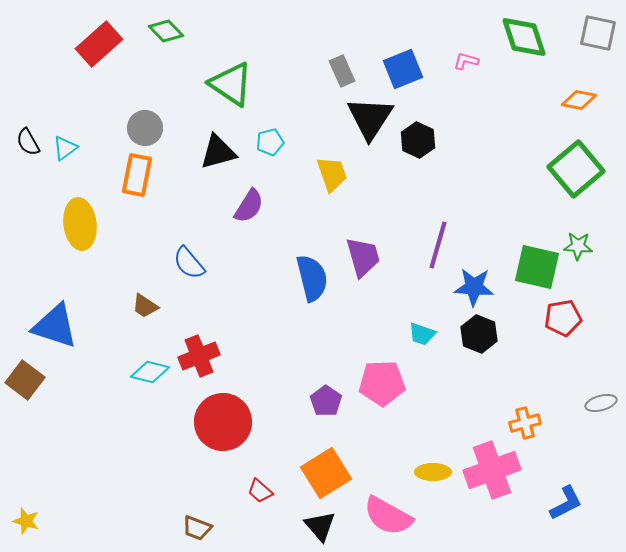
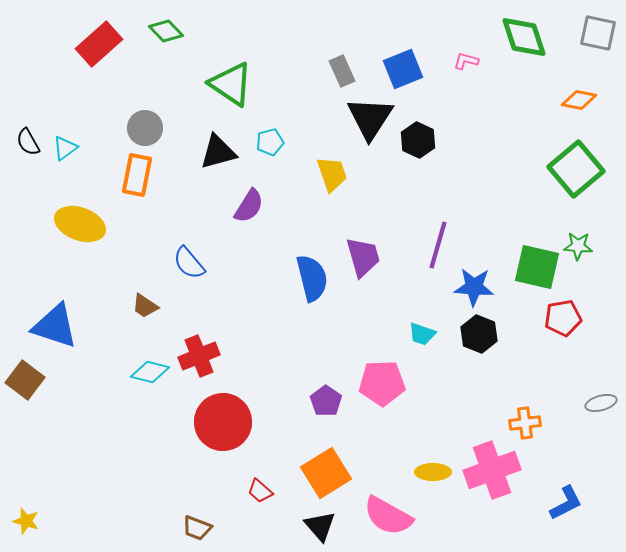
yellow ellipse at (80, 224): rotated 63 degrees counterclockwise
orange cross at (525, 423): rotated 8 degrees clockwise
